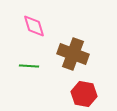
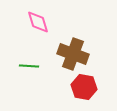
pink diamond: moved 4 px right, 4 px up
red hexagon: moved 7 px up
